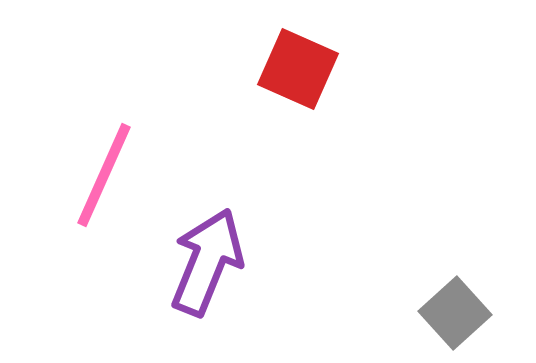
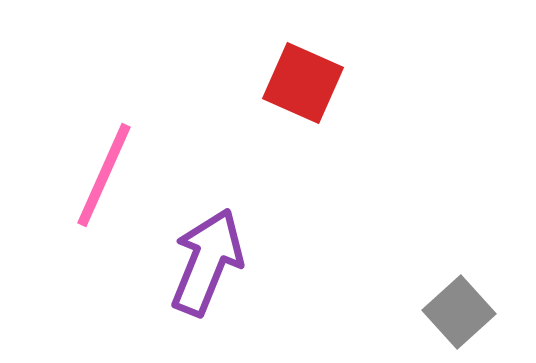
red square: moved 5 px right, 14 px down
gray square: moved 4 px right, 1 px up
